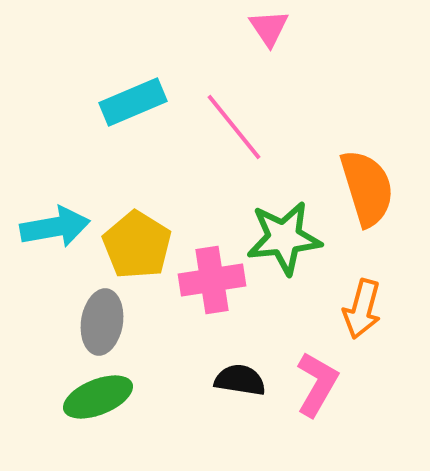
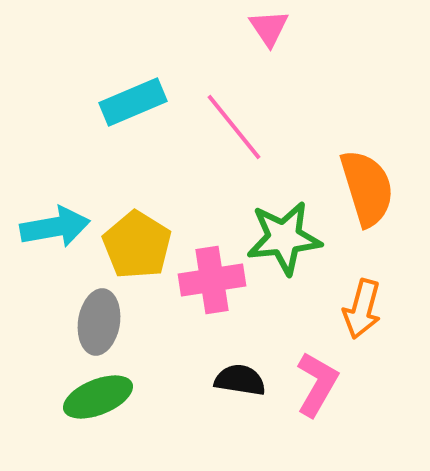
gray ellipse: moved 3 px left
